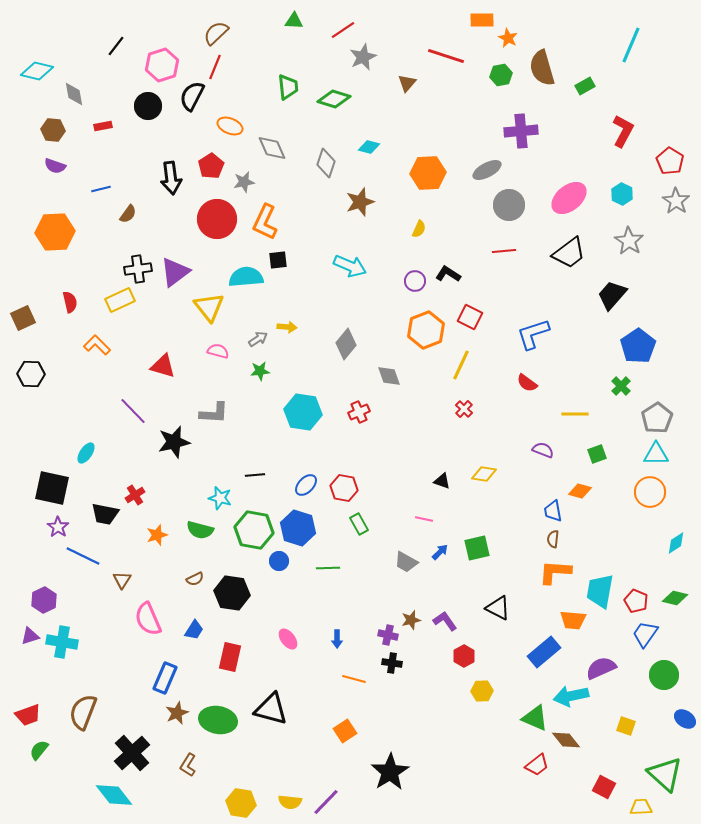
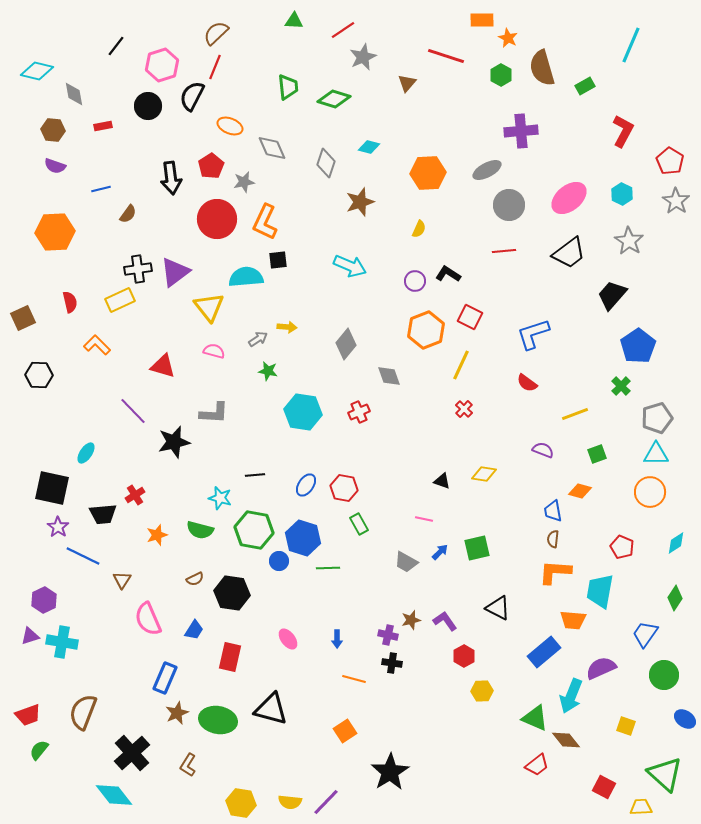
green hexagon at (501, 75): rotated 20 degrees counterclockwise
pink semicircle at (218, 351): moved 4 px left
green star at (260, 371): moved 8 px right; rotated 18 degrees clockwise
black hexagon at (31, 374): moved 8 px right, 1 px down
yellow line at (575, 414): rotated 20 degrees counterclockwise
gray pentagon at (657, 418): rotated 16 degrees clockwise
blue ellipse at (306, 485): rotated 10 degrees counterclockwise
black trapezoid at (105, 514): moved 2 px left; rotated 16 degrees counterclockwise
blue hexagon at (298, 528): moved 5 px right, 10 px down
green diamond at (675, 598): rotated 70 degrees counterclockwise
red pentagon at (636, 601): moved 14 px left, 54 px up
cyan arrow at (571, 696): rotated 56 degrees counterclockwise
